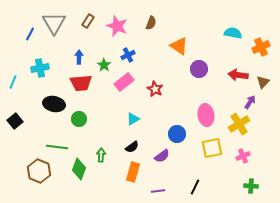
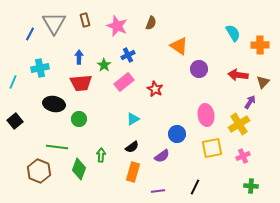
brown rectangle: moved 3 px left, 1 px up; rotated 48 degrees counterclockwise
cyan semicircle: rotated 48 degrees clockwise
orange cross: moved 1 px left, 2 px up; rotated 24 degrees clockwise
